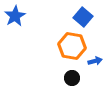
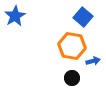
blue arrow: moved 2 px left
